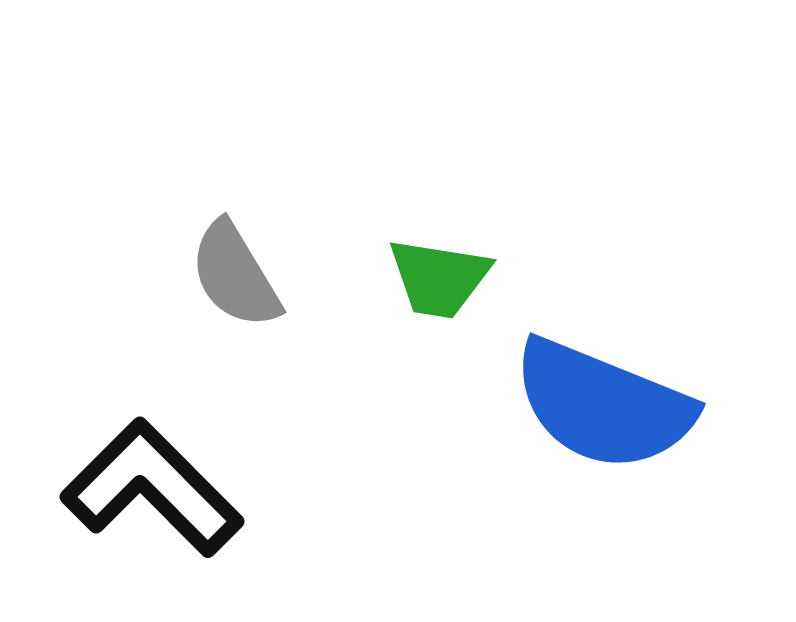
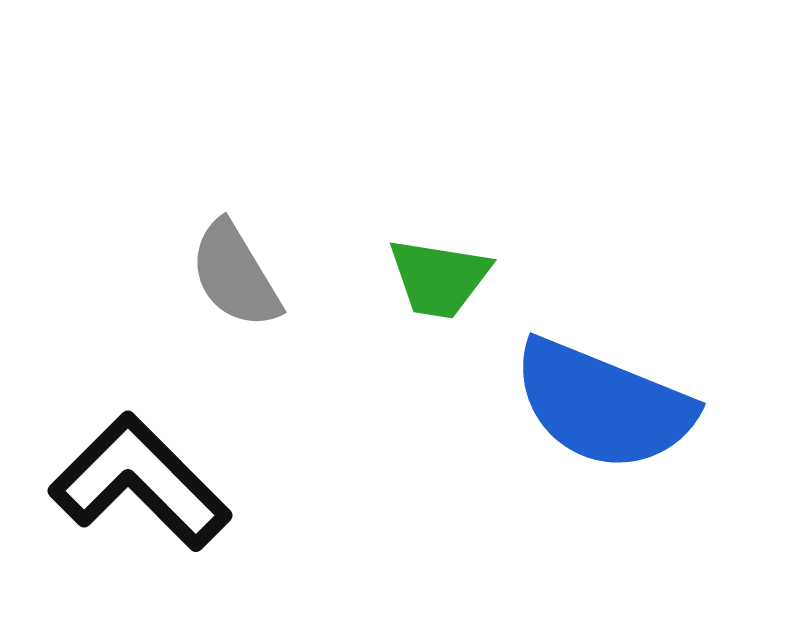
black L-shape: moved 12 px left, 6 px up
